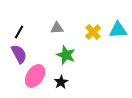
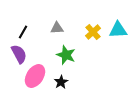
black line: moved 4 px right
